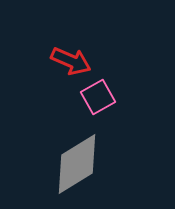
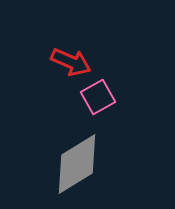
red arrow: moved 1 px down
